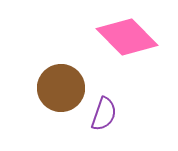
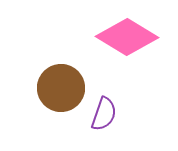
pink diamond: rotated 14 degrees counterclockwise
